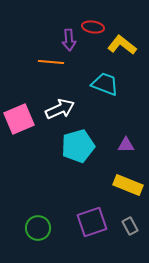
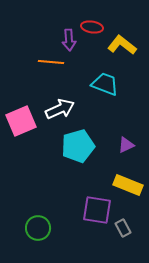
red ellipse: moved 1 px left
pink square: moved 2 px right, 2 px down
purple triangle: rotated 24 degrees counterclockwise
purple square: moved 5 px right, 12 px up; rotated 28 degrees clockwise
gray rectangle: moved 7 px left, 2 px down
